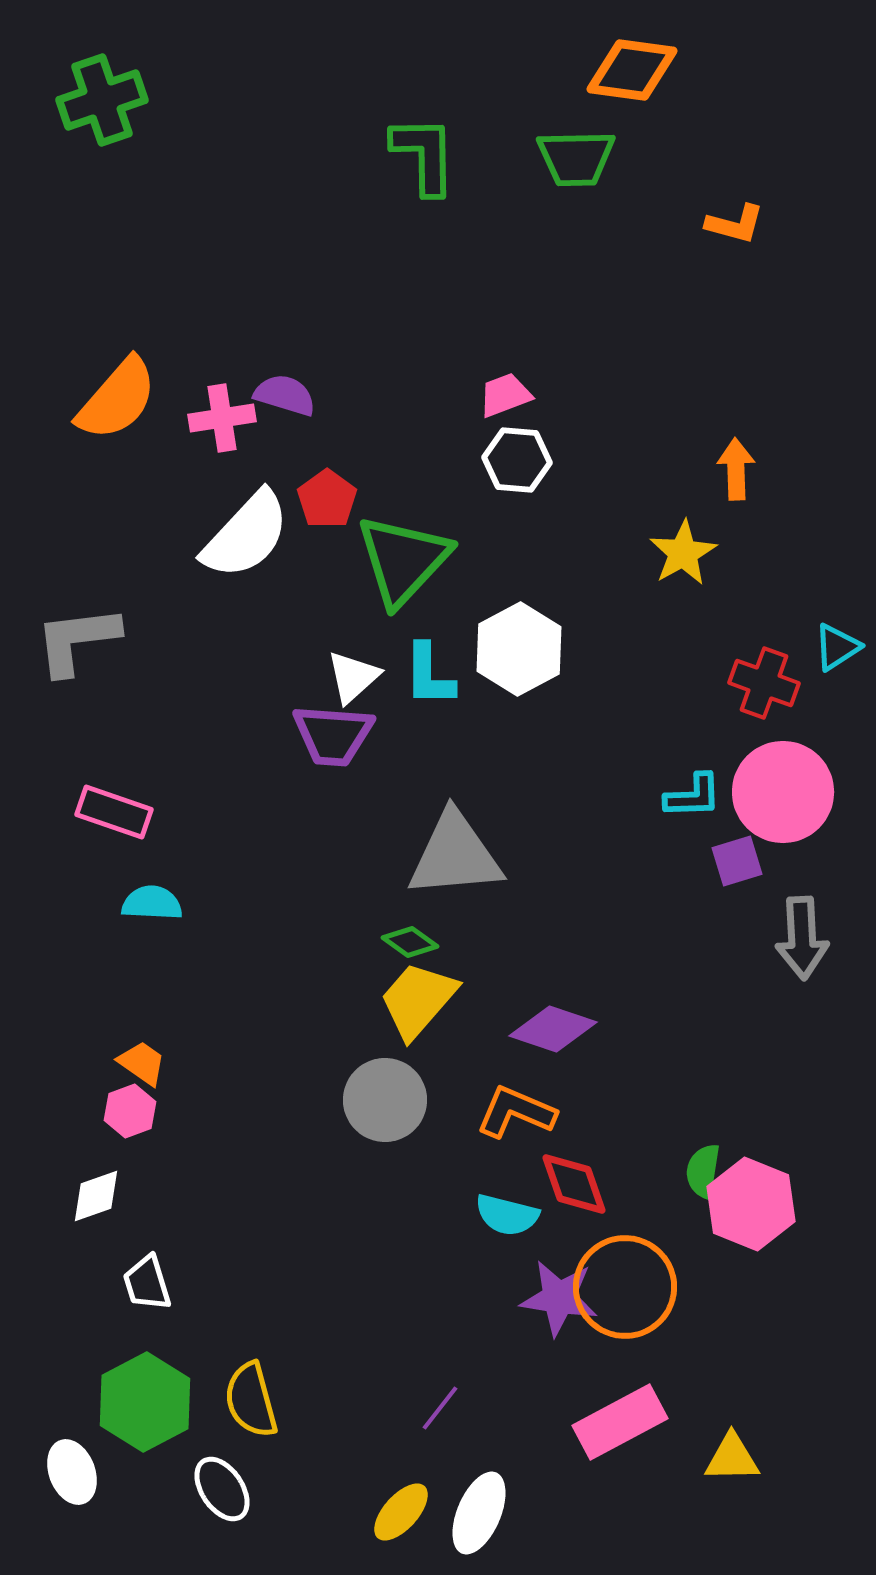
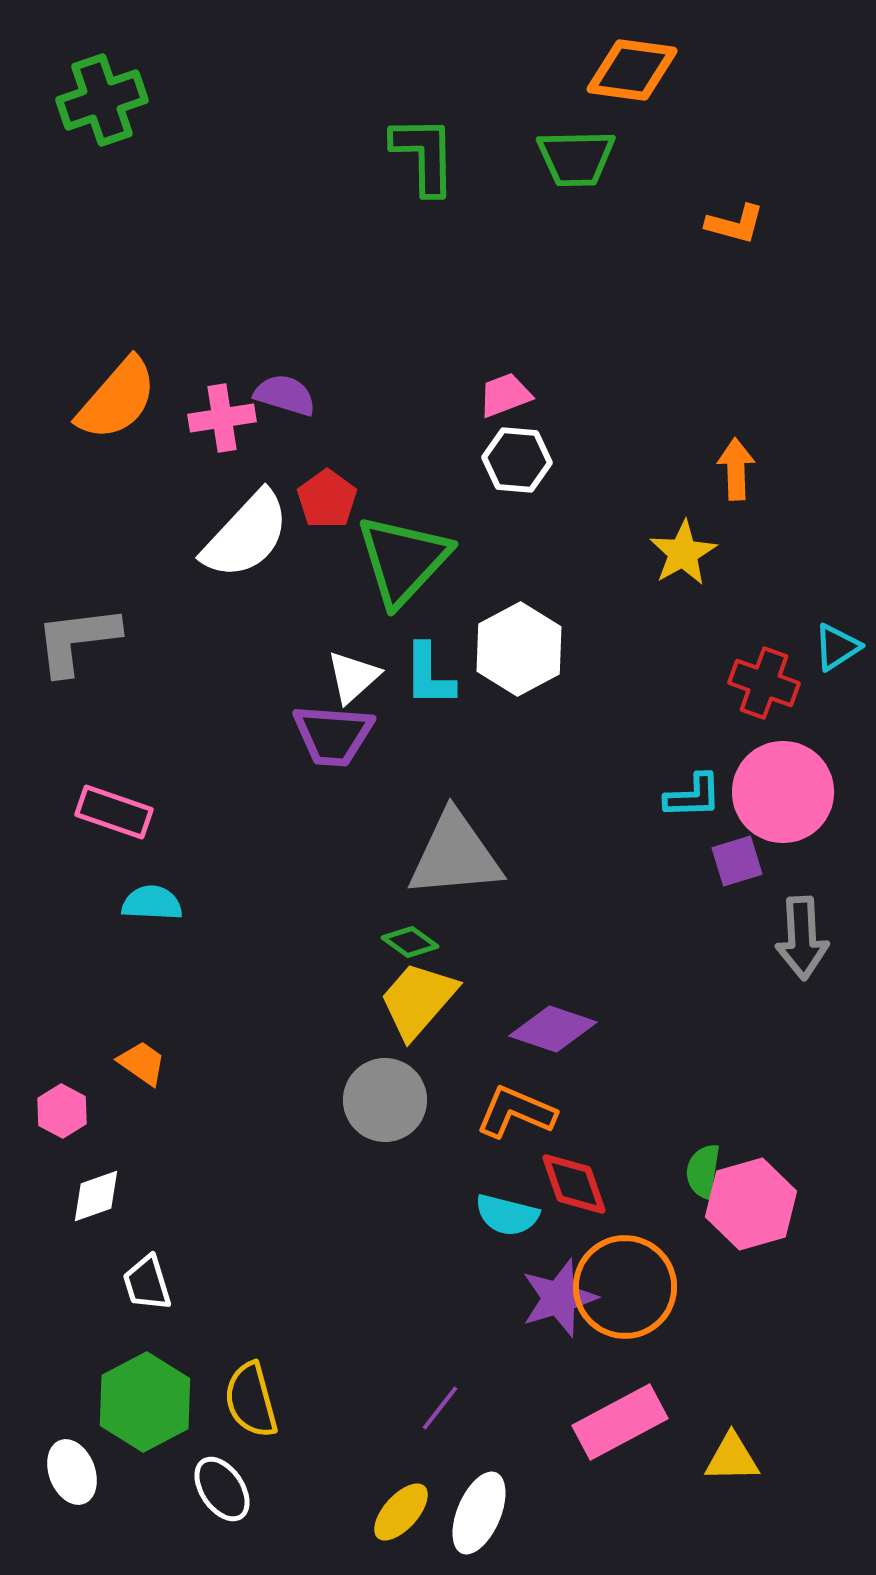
pink hexagon at (130, 1111): moved 68 px left; rotated 12 degrees counterclockwise
pink hexagon at (751, 1204): rotated 22 degrees clockwise
purple star at (559, 1298): rotated 26 degrees counterclockwise
